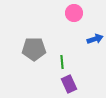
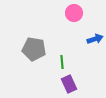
gray pentagon: rotated 10 degrees clockwise
